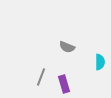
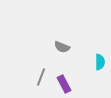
gray semicircle: moved 5 px left
purple rectangle: rotated 12 degrees counterclockwise
